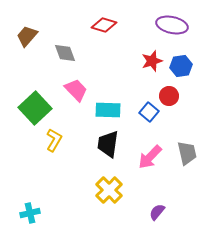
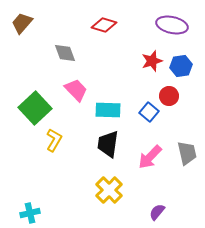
brown trapezoid: moved 5 px left, 13 px up
